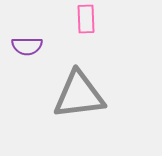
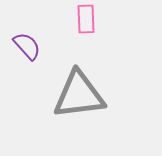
purple semicircle: rotated 132 degrees counterclockwise
